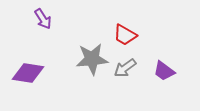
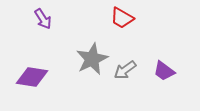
red trapezoid: moved 3 px left, 17 px up
gray star: rotated 20 degrees counterclockwise
gray arrow: moved 2 px down
purple diamond: moved 4 px right, 4 px down
